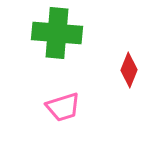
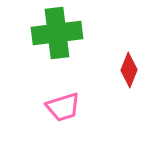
green cross: rotated 12 degrees counterclockwise
